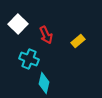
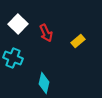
red arrow: moved 2 px up
cyan cross: moved 16 px left, 1 px up
